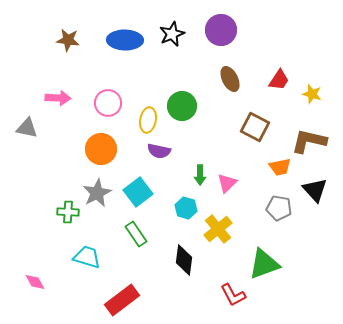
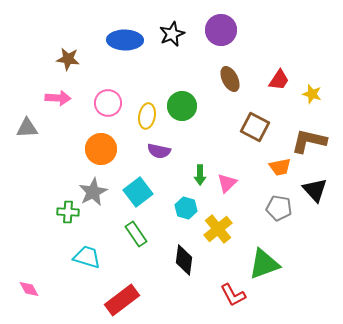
brown star: moved 19 px down
yellow ellipse: moved 1 px left, 4 px up
gray triangle: rotated 15 degrees counterclockwise
gray star: moved 4 px left, 1 px up
pink diamond: moved 6 px left, 7 px down
